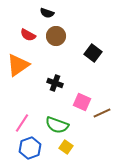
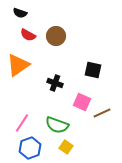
black semicircle: moved 27 px left
black square: moved 17 px down; rotated 24 degrees counterclockwise
